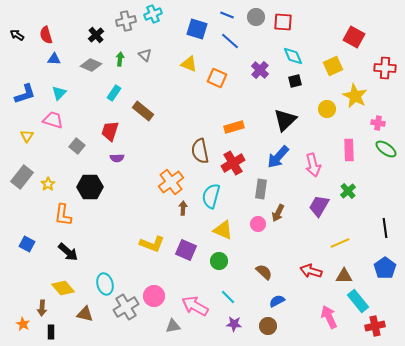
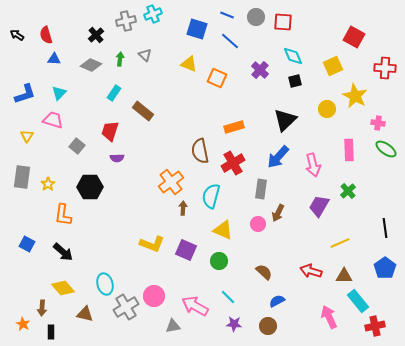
gray rectangle at (22, 177): rotated 30 degrees counterclockwise
black arrow at (68, 252): moved 5 px left
